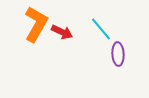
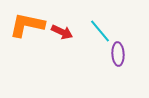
orange L-shape: moved 9 px left, 1 px down; rotated 108 degrees counterclockwise
cyan line: moved 1 px left, 2 px down
